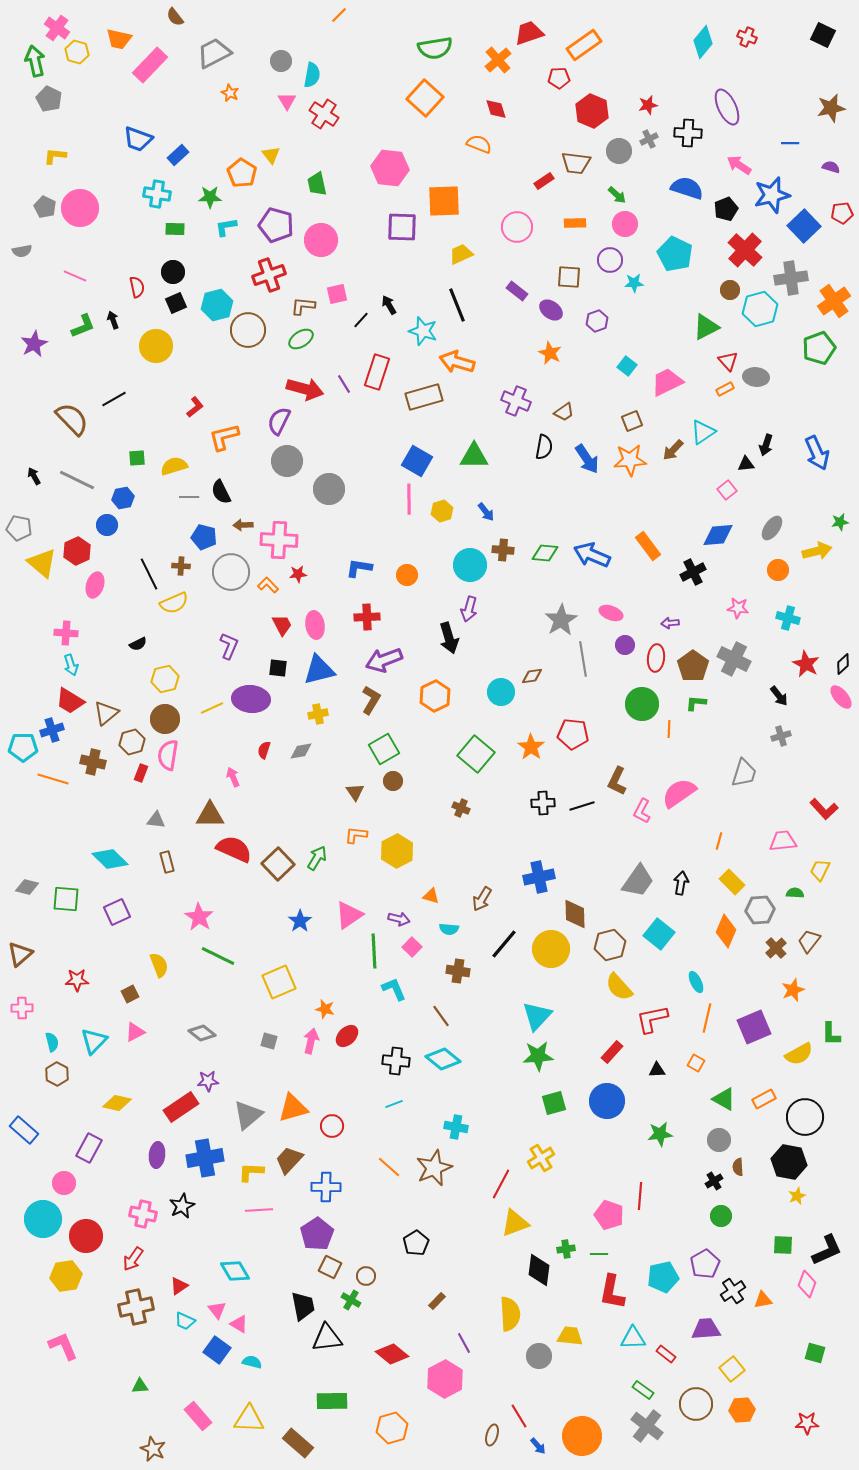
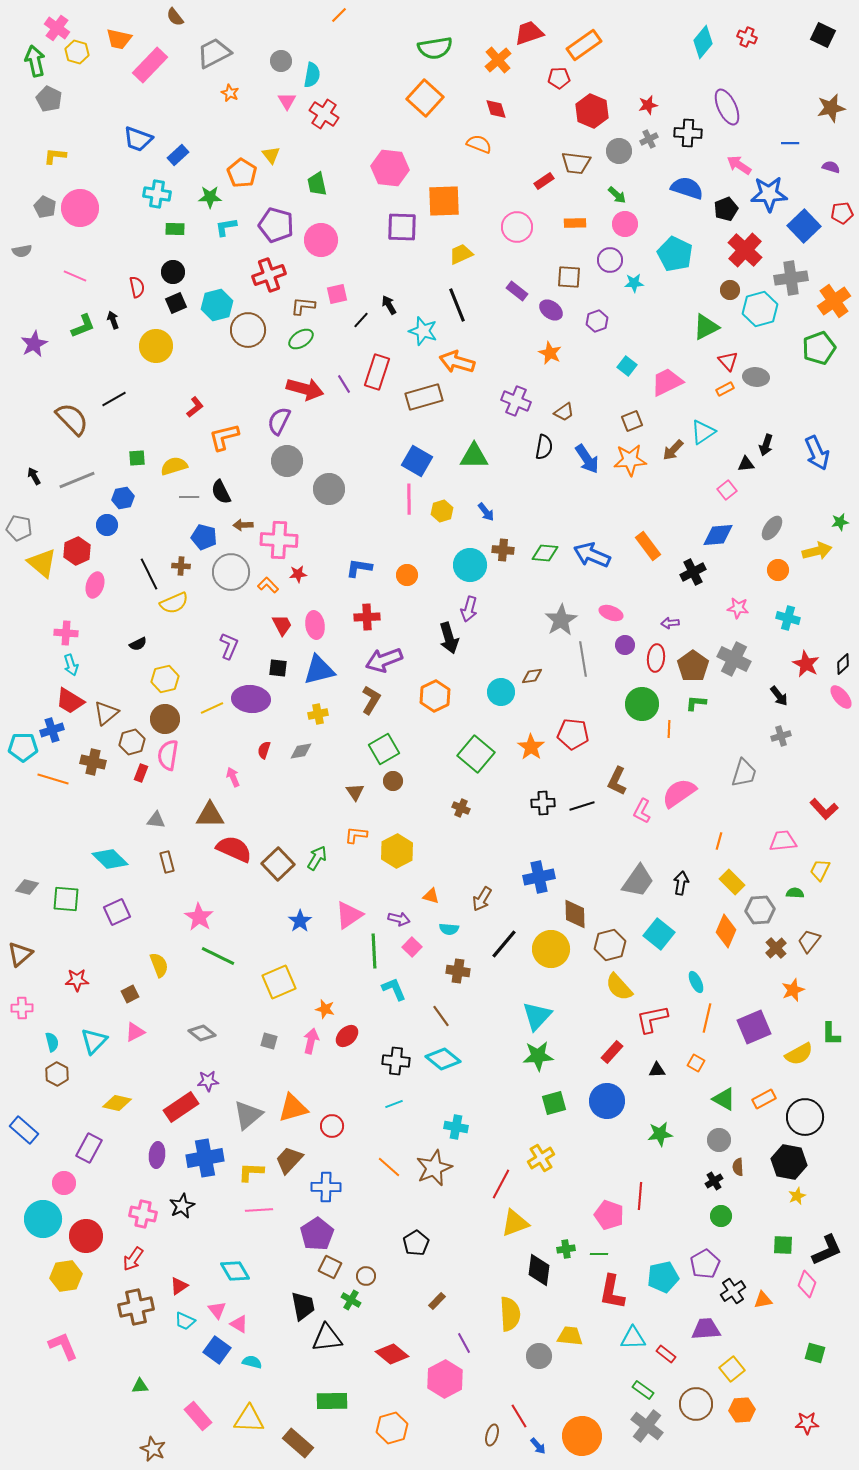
blue star at (772, 195): moved 3 px left, 1 px up; rotated 12 degrees clockwise
gray line at (77, 480): rotated 48 degrees counterclockwise
